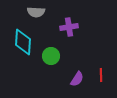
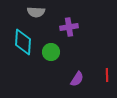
green circle: moved 4 px up
red line: moved 6 px right
